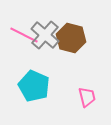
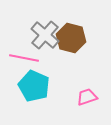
pink line: moved 23 px down; rotated 16 degrees counterclockwise
pink trapezoid: rotated 95 degrees counterclockwise
